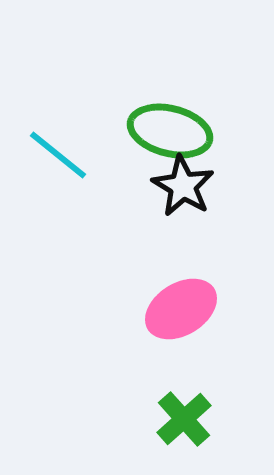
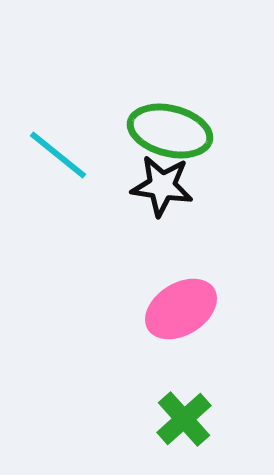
black star: moved 21 px left; rotated 22 degrees counterclockwise
